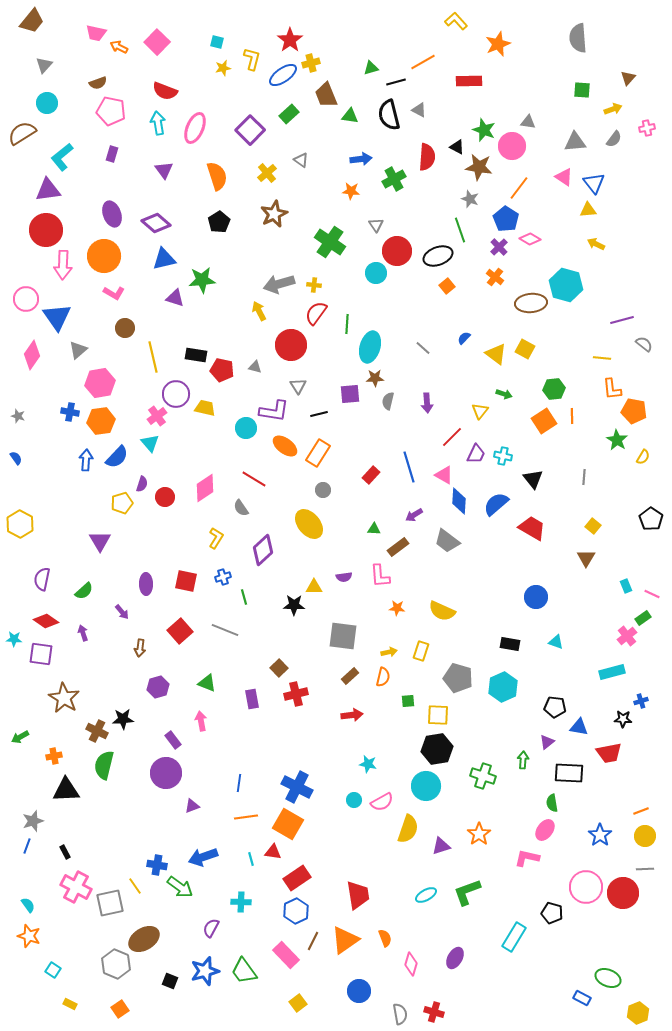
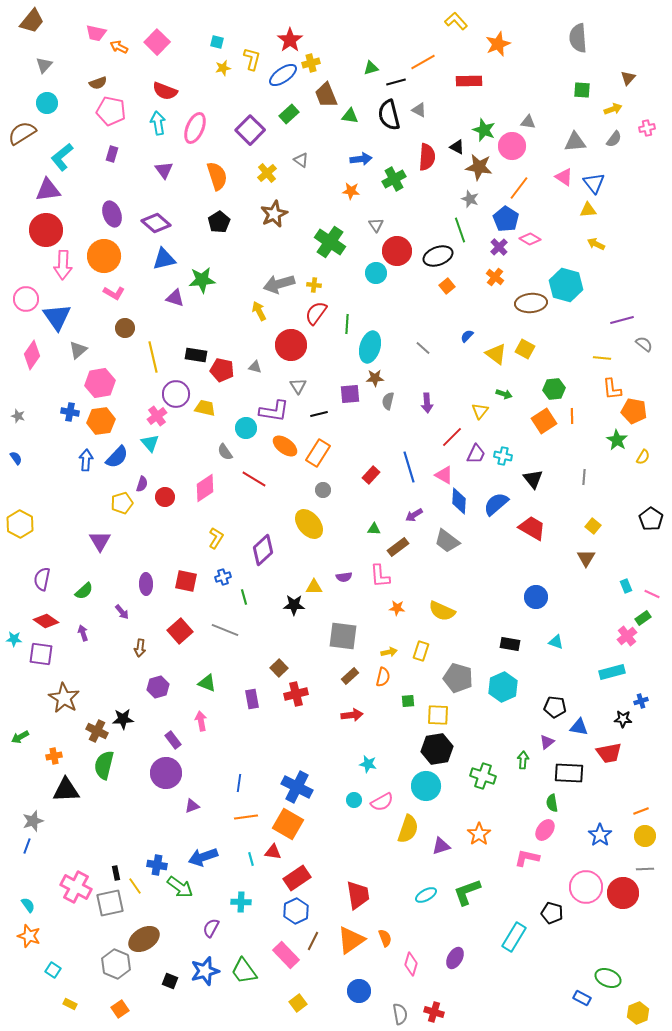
blue semicircle at (464, 338): moved 3 px right, 2 px up
gray semicircle at (241, 508): moved 16 px left, 56 px up
black rectangle at (65, 852): moved 51 px right, 21 px down; rotated 16 degrees clockwise
orange triangle at (345, 940): moved 6 px right
